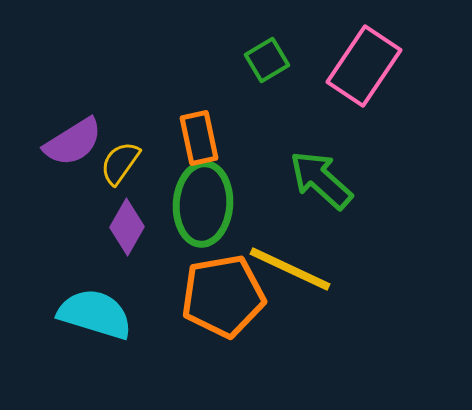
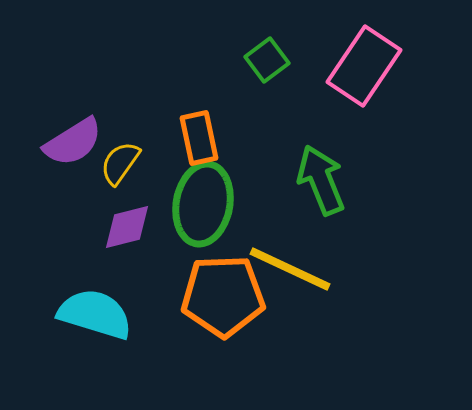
green square: rotated 6 degrees counterclockwise
green arrow: rotated 26 degrees clockwise
green ellipse: rotated 6 degrees clockwise
purple diamond: rotated 46 degrees clockwise
orange pentagon: rotated 8 degrees clockwise
